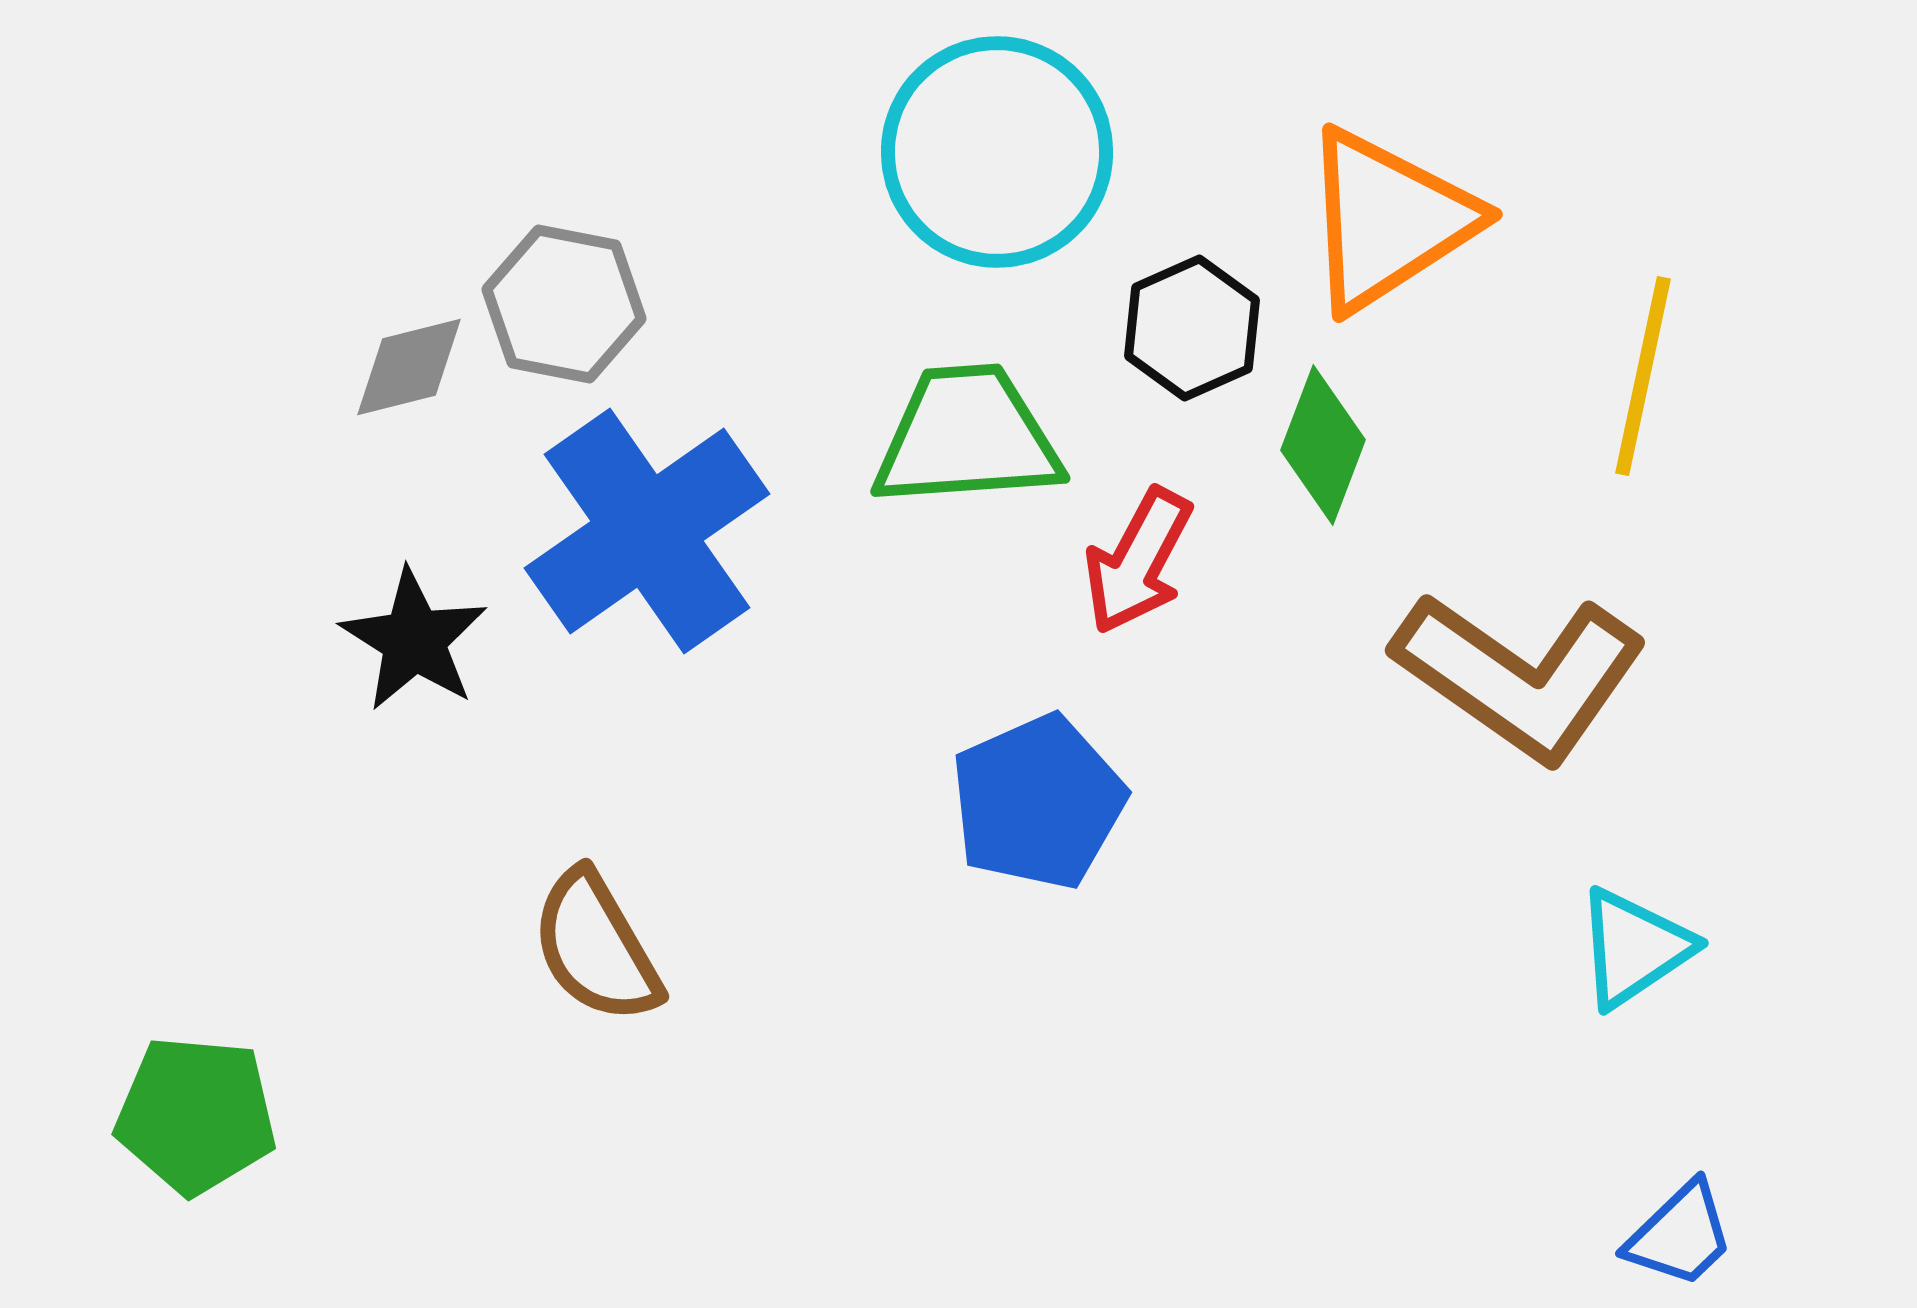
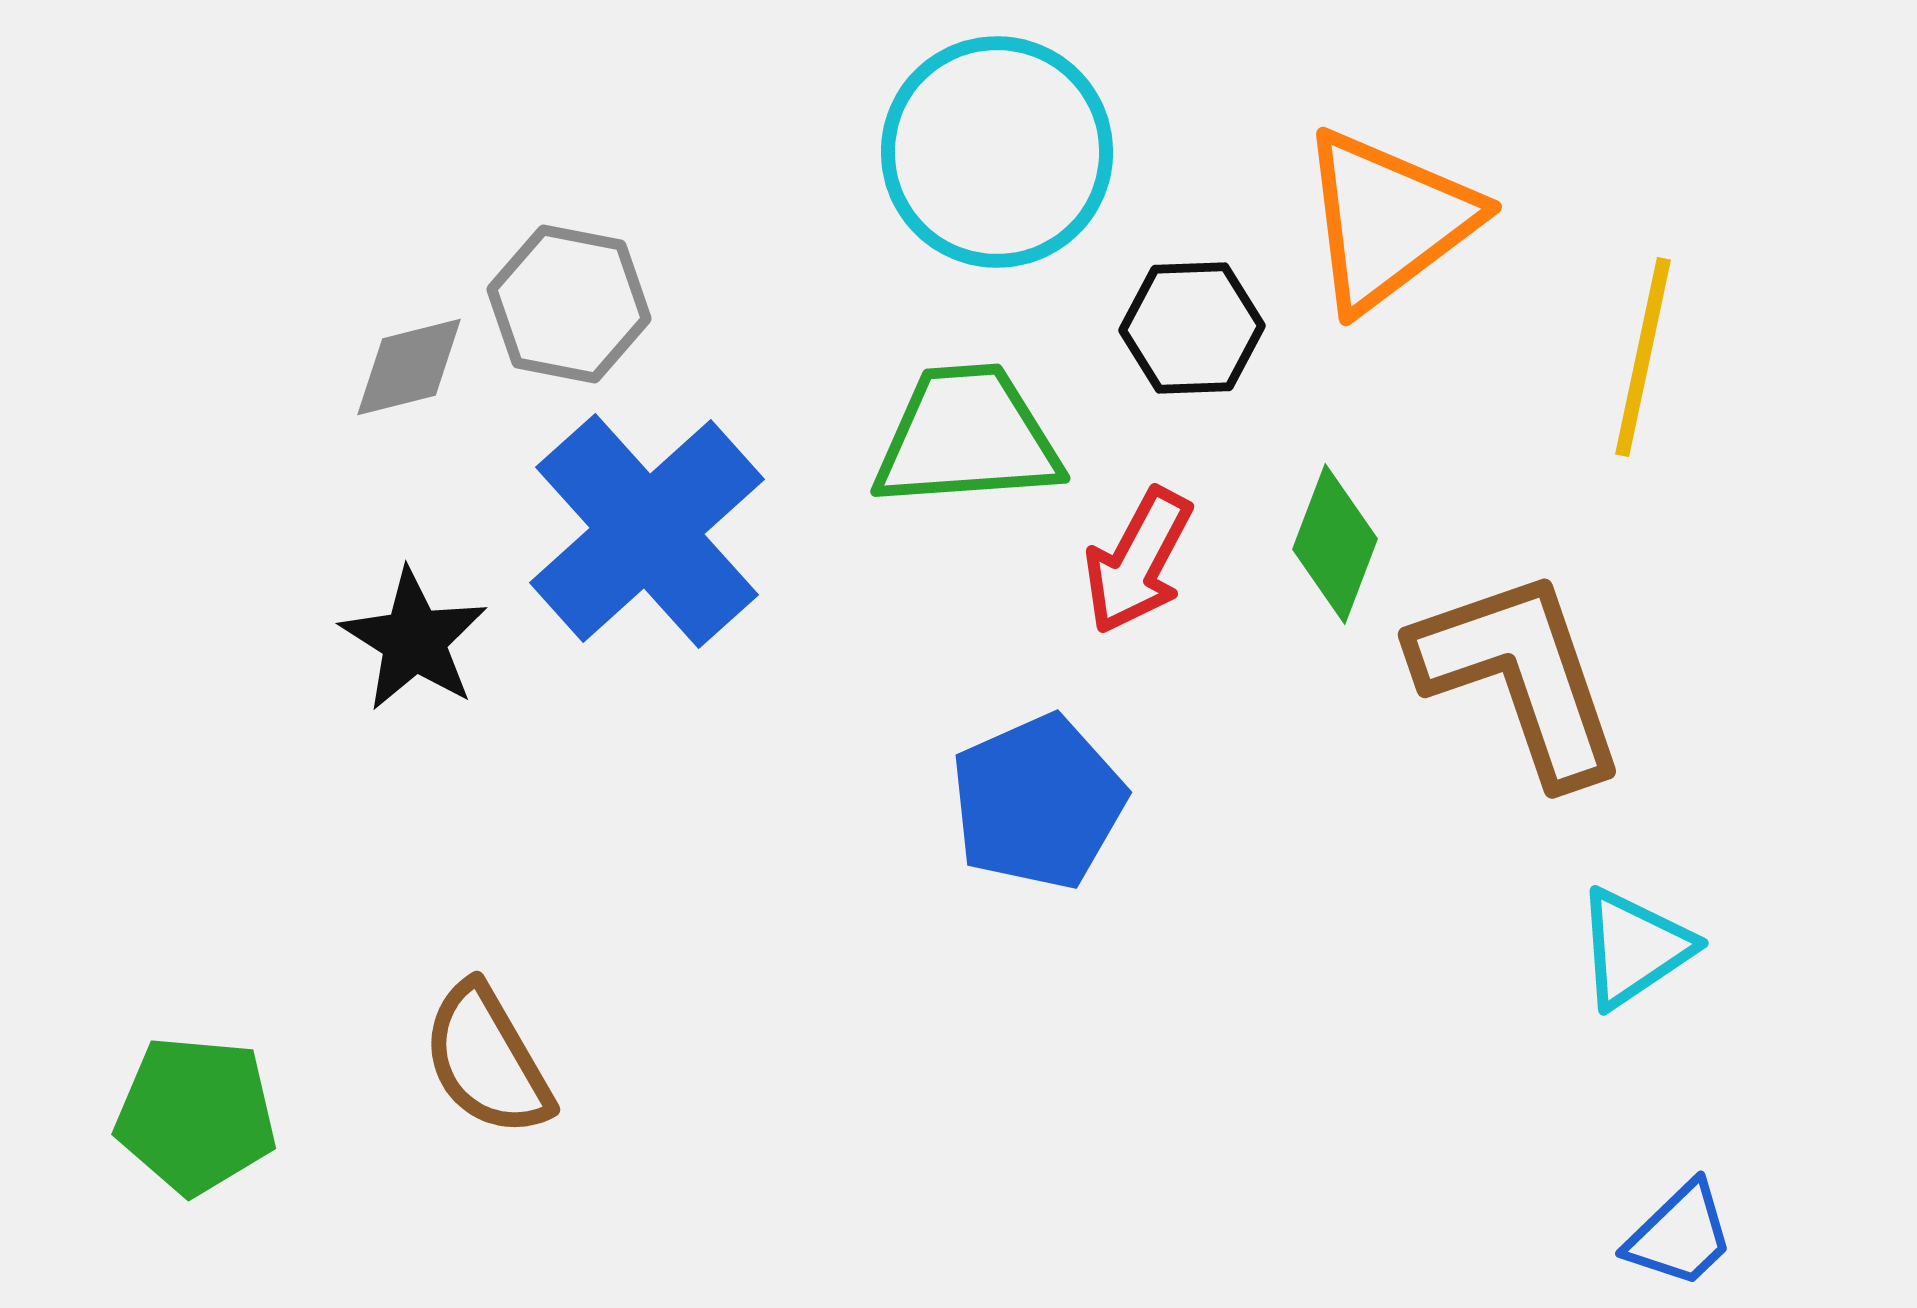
orange triangle: rotated 4 degrees counterclockwise
gray hexagon: moved 5 px right
black hexagon: rotated 22 degrees clockwise
yellow line: moved 19 px up
green diamond: moved 12 px right, 99 px down
blue cross: rotated 7 degrees counterclockwise
brown L-shape: rotated 144 degrees counterclockwise
brown semicircle: moved 109 px left, 113 px down
